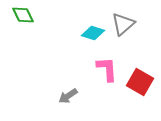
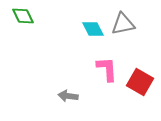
green diamond: moved 1 px down
gray triangle: rotated 30 degrees clockwise
cyan diamond: moved 4 px up; rotated 45 degrees clockwise
gray arrow: rotated 42 degrees clockwise
